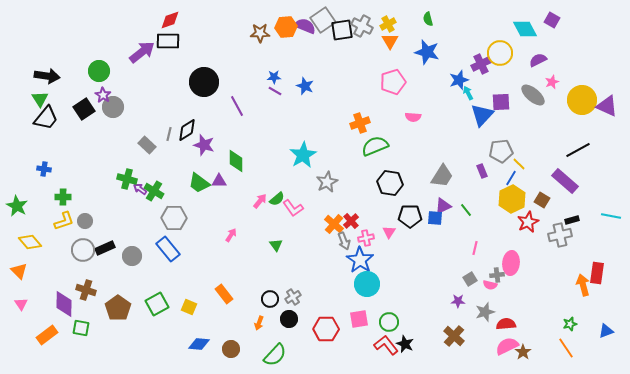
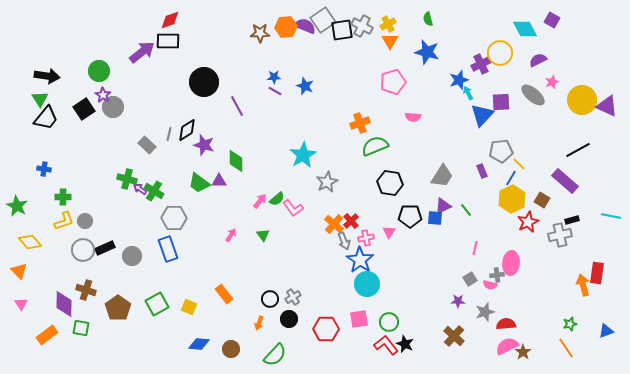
green triangle at (276, 245): moved 13 px left, 10 px up
blue rectangle at (168, 249): rotated 20 degrees clockwise
